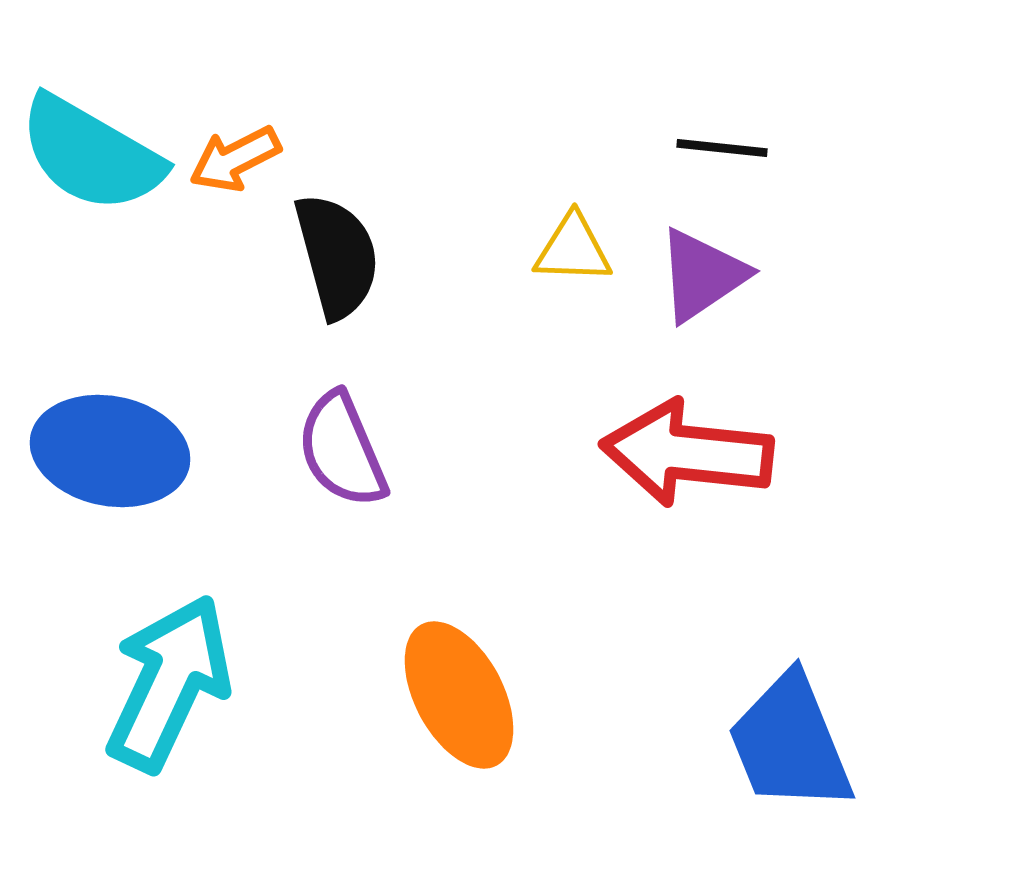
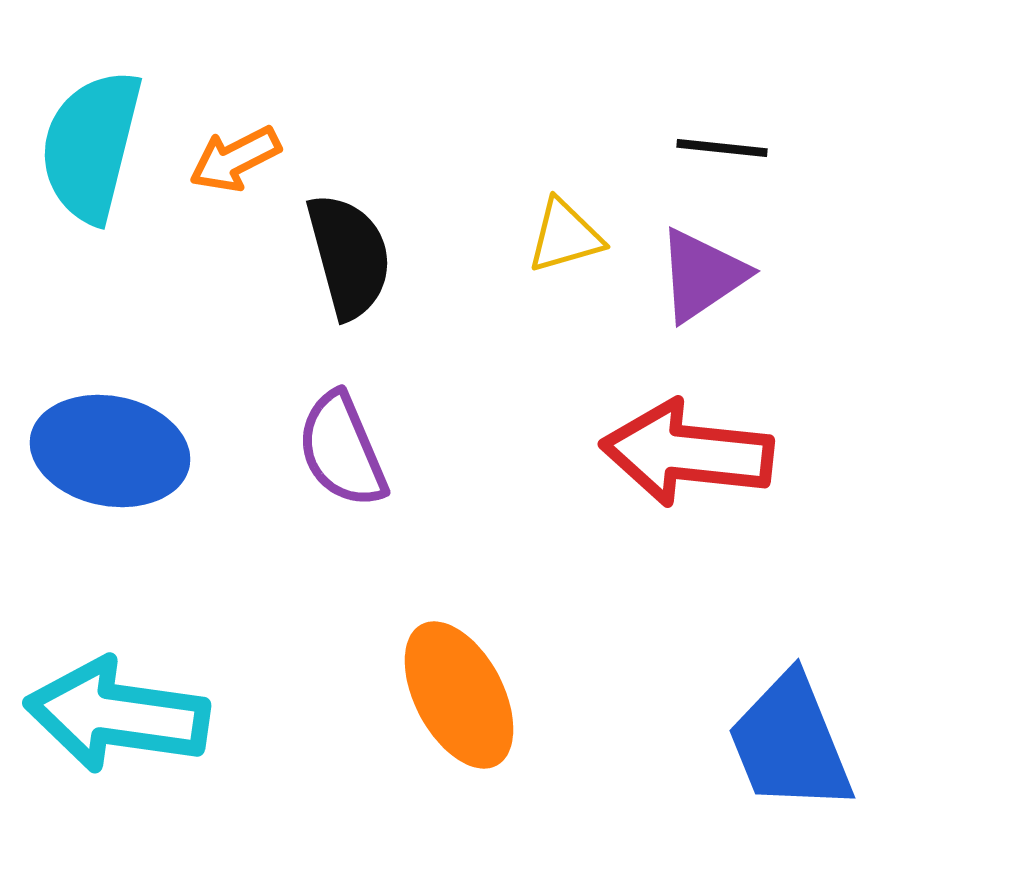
cyan semicircle: moved 8 px up; rotated 74 degrees clockwise
yellow triangle: moved 8 px left, 13 px up; rotated 18 degrees counterclockwise
black semicircle: moved 12 px right
cyan arrow: moved 52 px left, 32 px down; rotated 107 degrees counterclockwise
